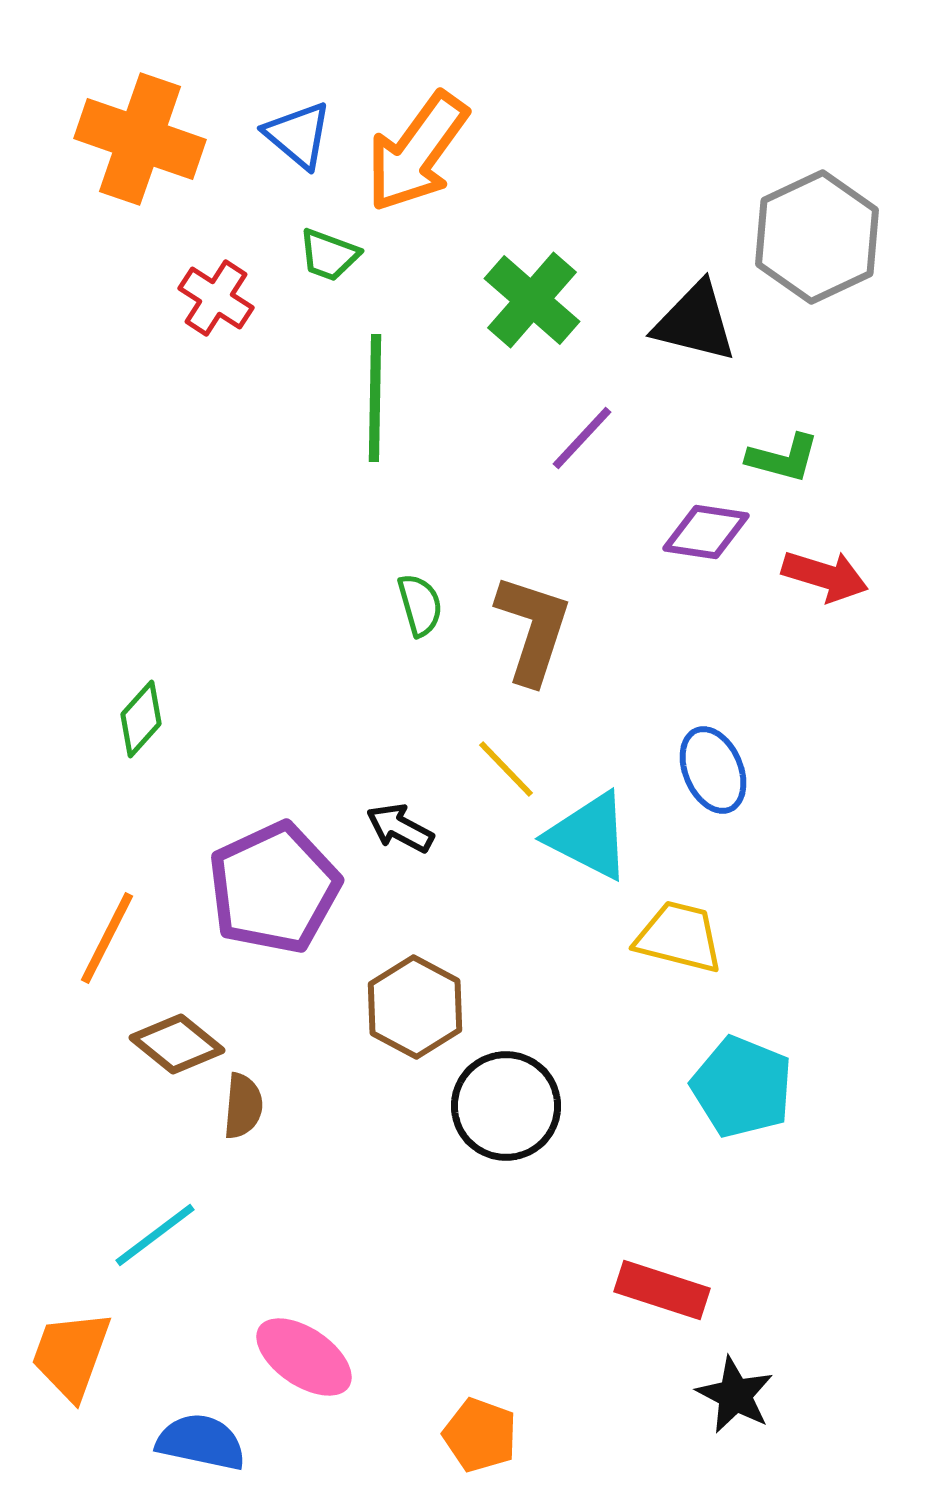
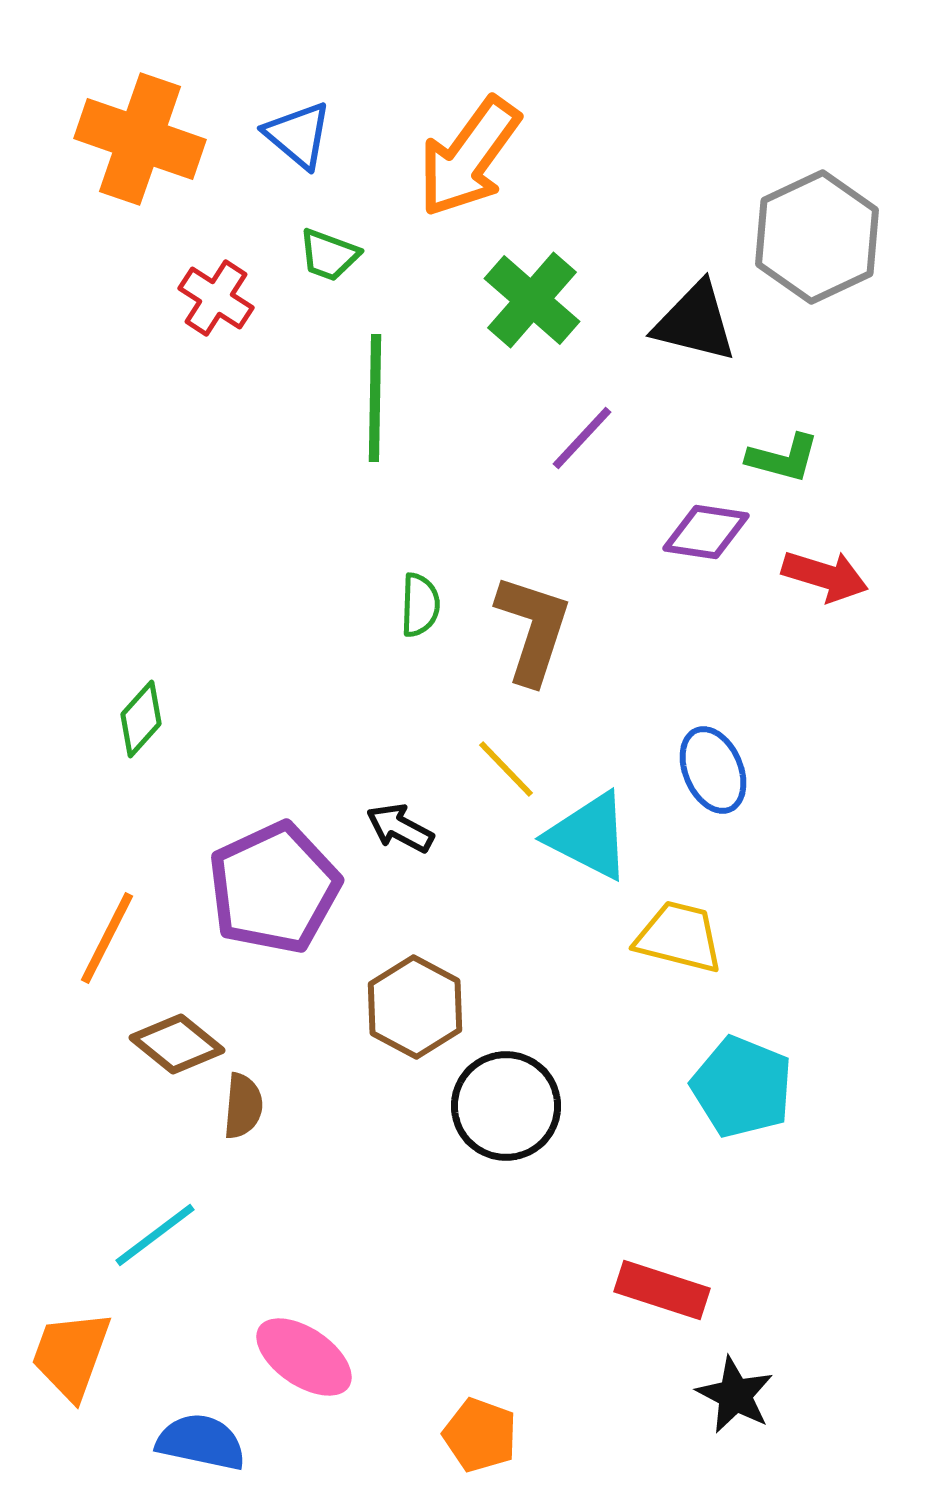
orange arrow: moved 52 px right, 5 px down
green semicircle: rotated 18 degrees clockwise
